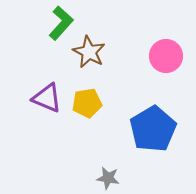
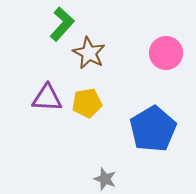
green L-shape: moved 1 px right, 1 px down
brown star: moved 1 px down
pink circle: moved 3 px up
purple triangle: rotated 20 degrees counterclockwise
gray star: moved 3 px left, 1 px down; rotated 10 degrees clockwise
